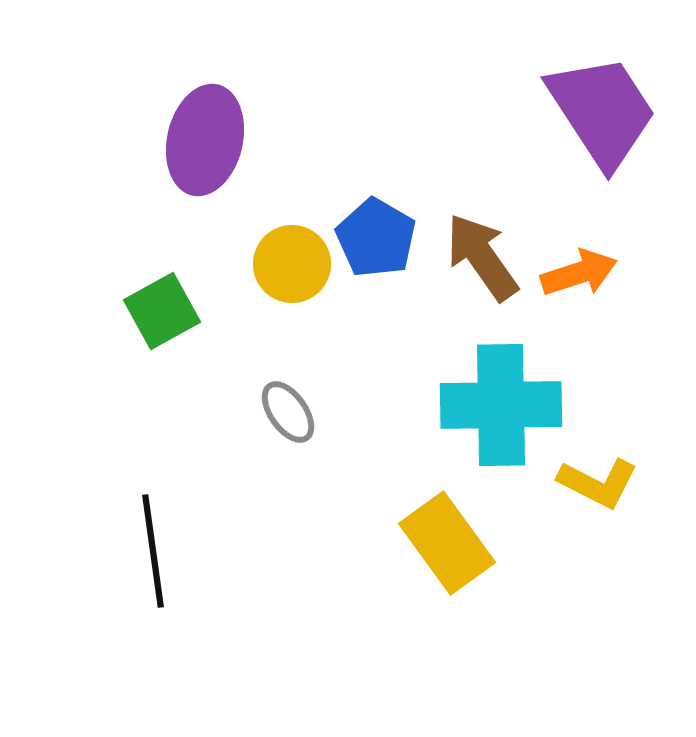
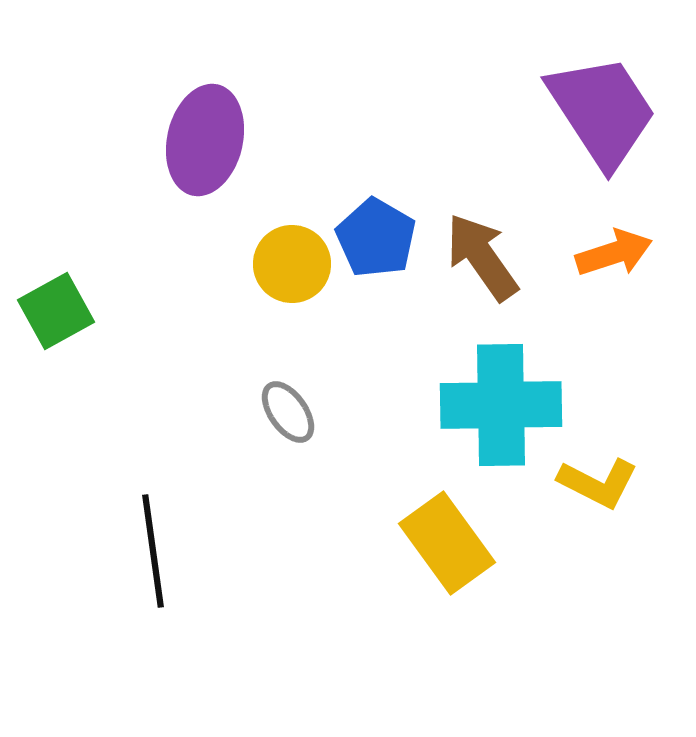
orange arrow: moved 35 px right, 20 px up
green square: moved 106 px left
